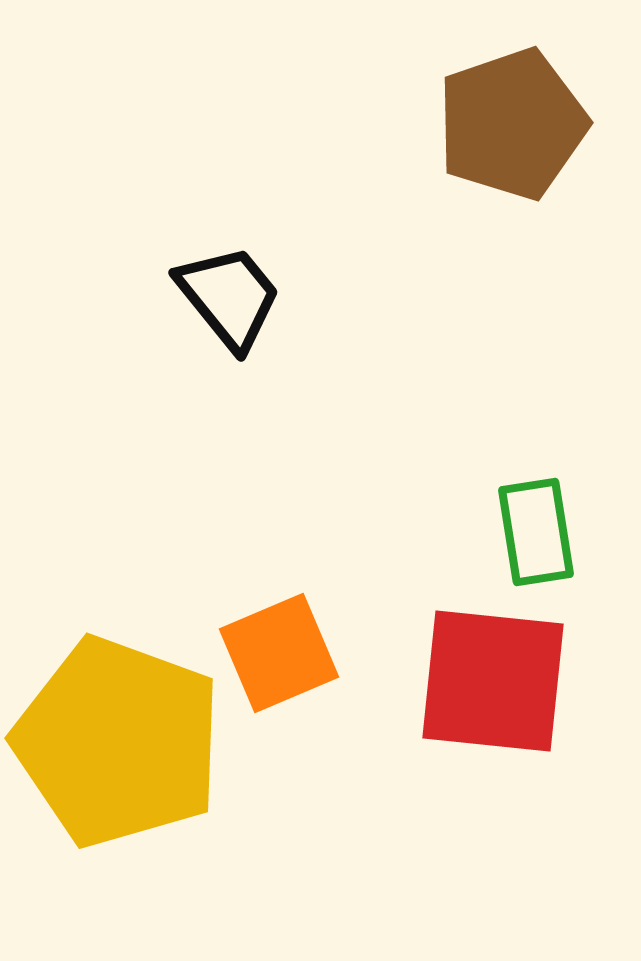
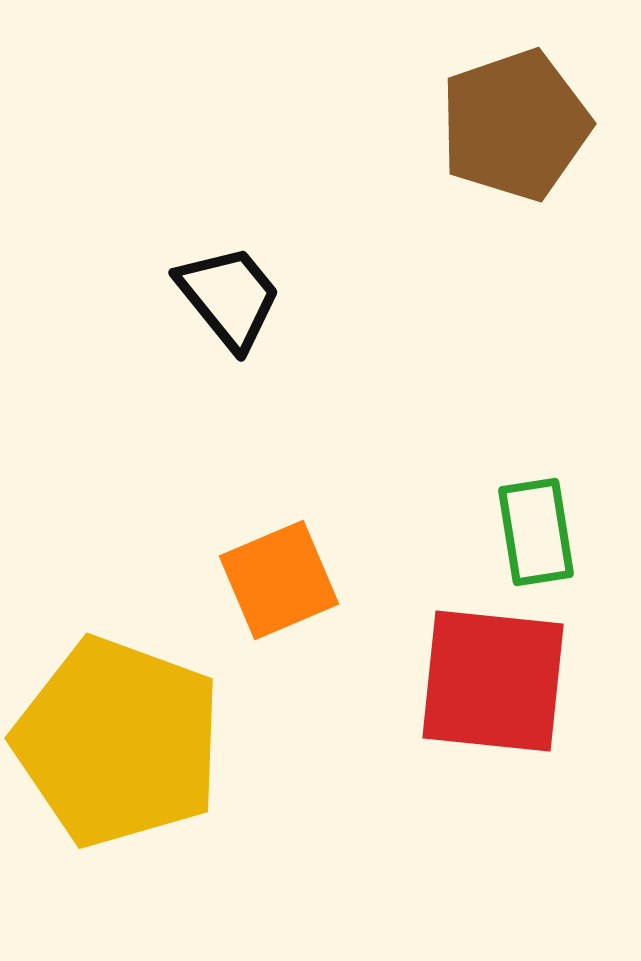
brown pentagon: moved 3 px right, 1 px down
orange square: moved 73 px up
